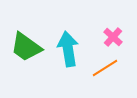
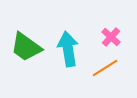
pink cross: moved 2 px left
